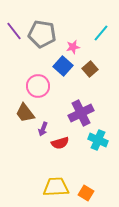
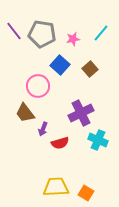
pink star: moved 8 px up
blue square: moved 3 px left, 1 px up
